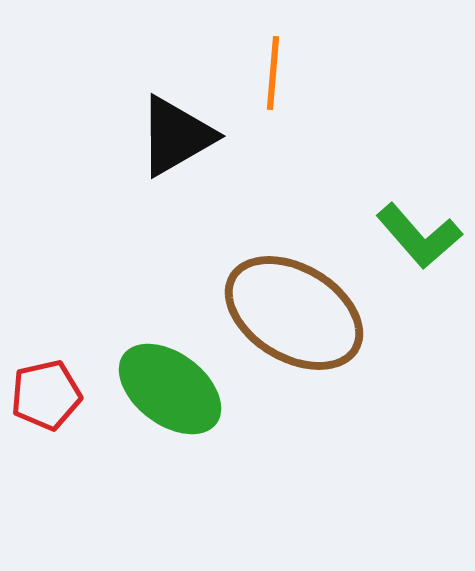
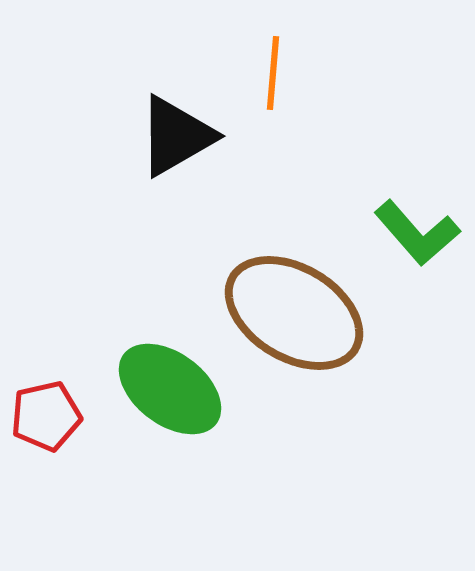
green L-shape: moved 2 px left, 3 px up
red pentagon: moved 21 px down
